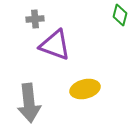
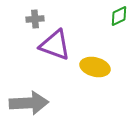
green diamond: moved 1 px left, 1 px down; rotated 50 degrees clockwise
yellow ellipse: moved 10 px right, 22 px up; rotated 28 degrees clockwise
gray arrow: rotated 87 degrees counterclockwise
